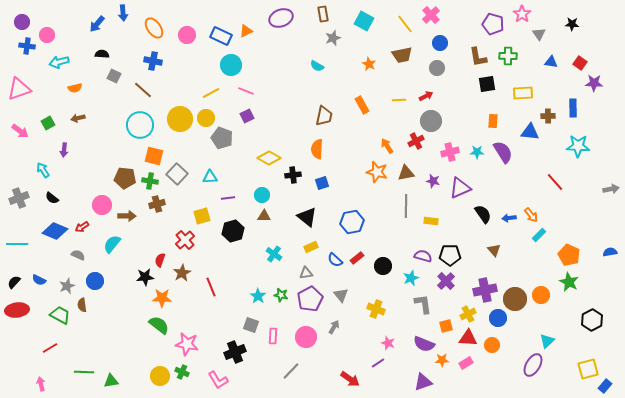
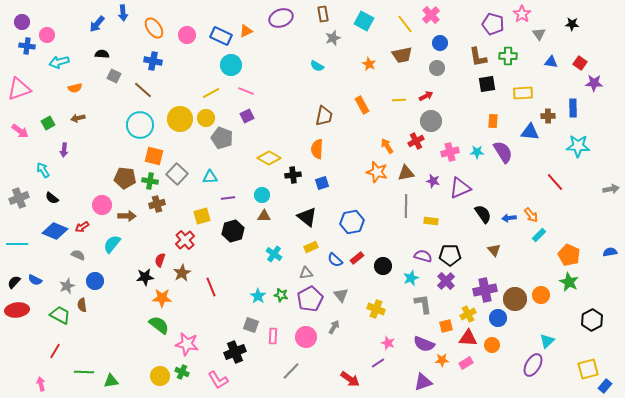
blue semicircle at (39, 280): moved 4 px left
red line at (50, 348): moved 5 px right, 3 px down; rotated 28 degrees counterclockwise
